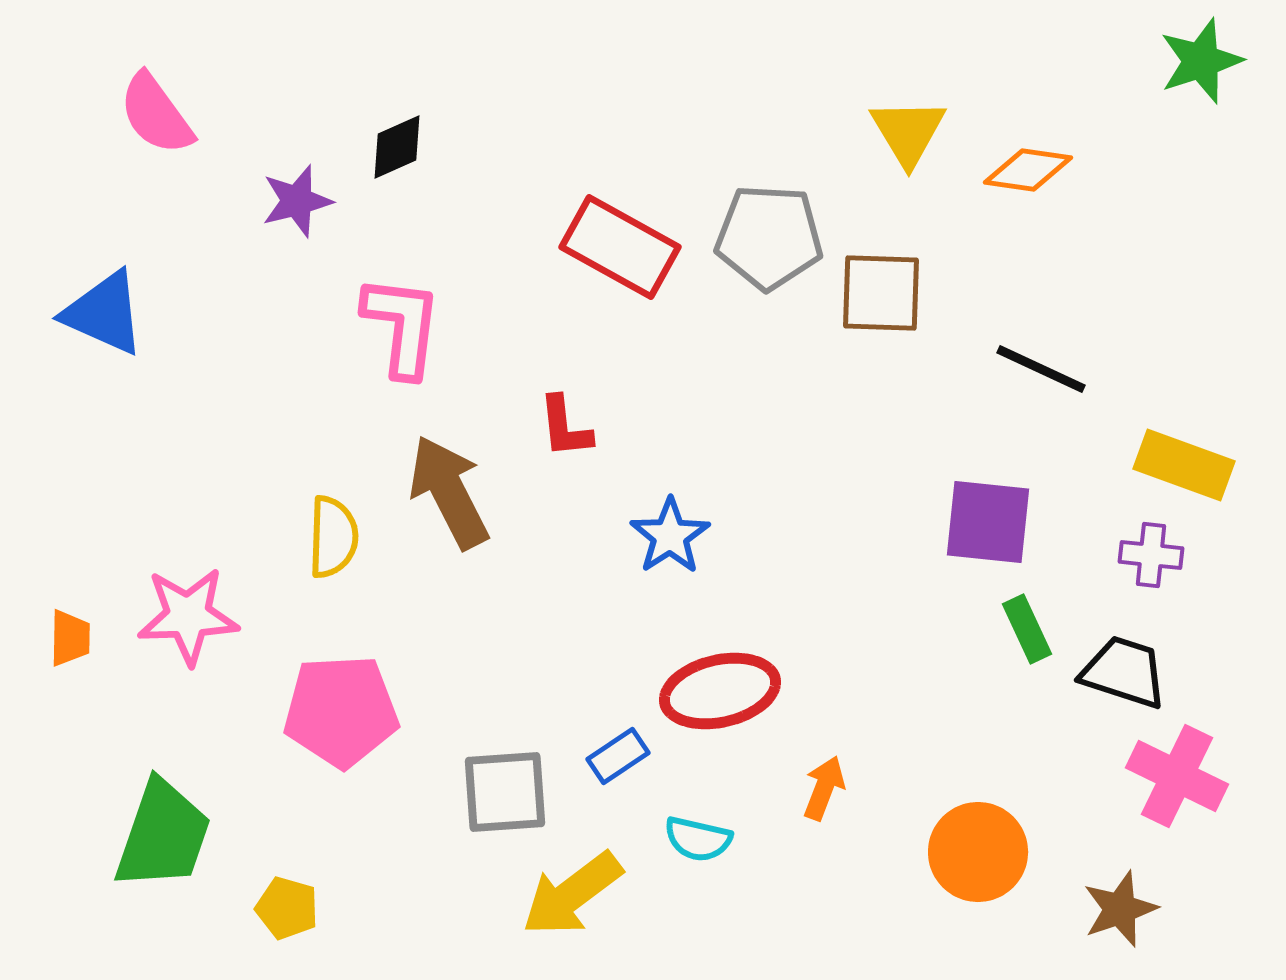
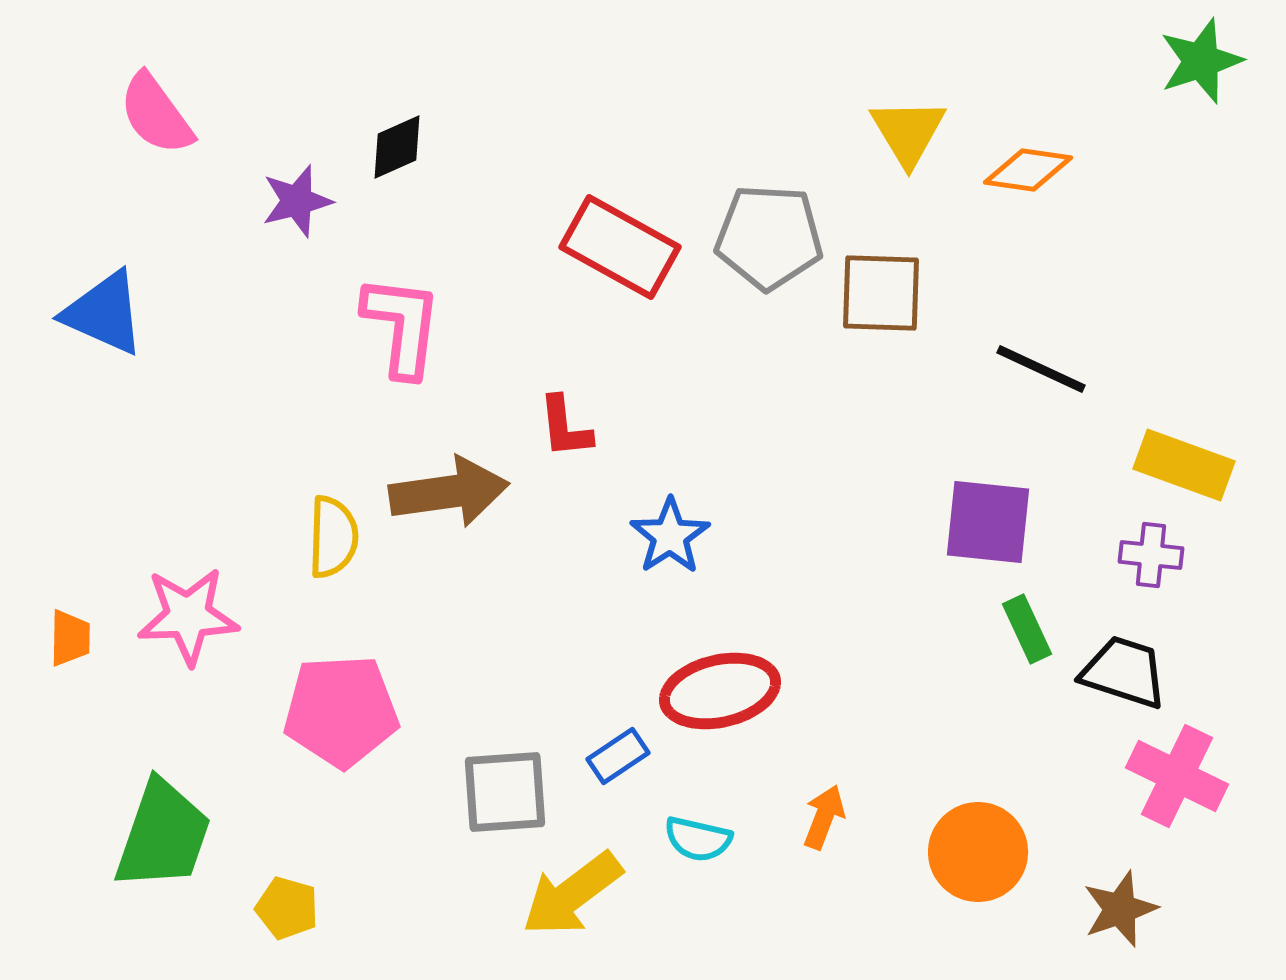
brown arrow: rotated 109 degrees clockwise
orange arrow: moved 29 px down
